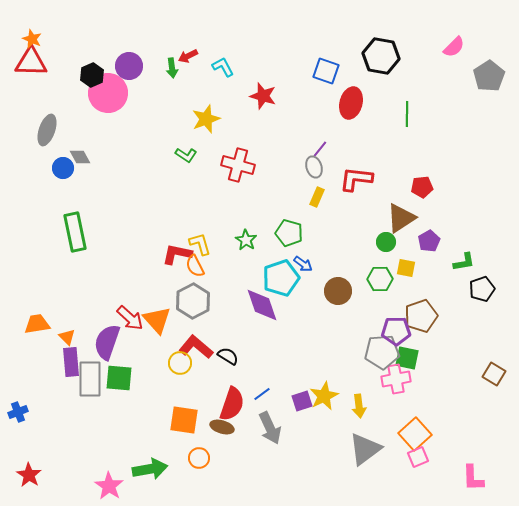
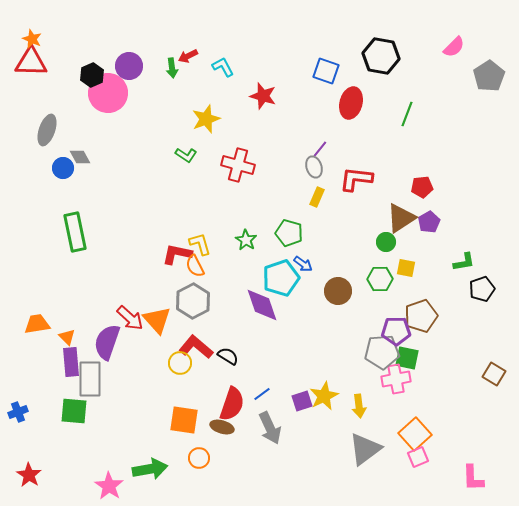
green line at (407, 114): rotated 20 degrees clockwise
purple pentagon at (429, 241): moved 19 px up
green square at (119, 378): moved 45 px left, 33 px down
